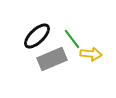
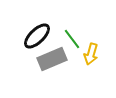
yellow arrow: rotated 100 degrees clockwise
